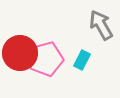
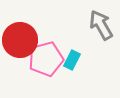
red circle: moved 13 px up
cyan rectangle: moved 10 px left
